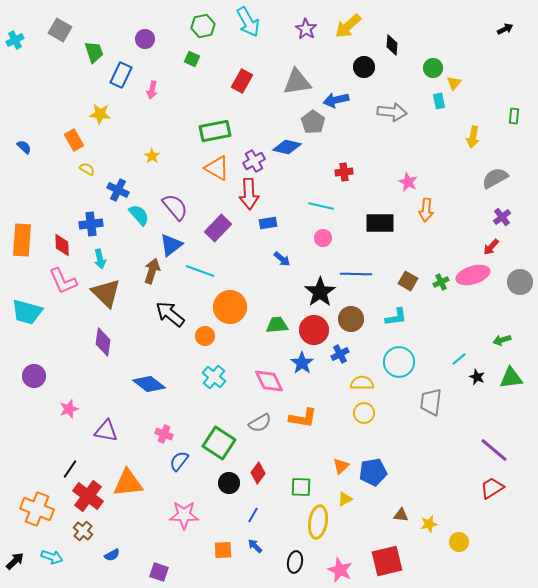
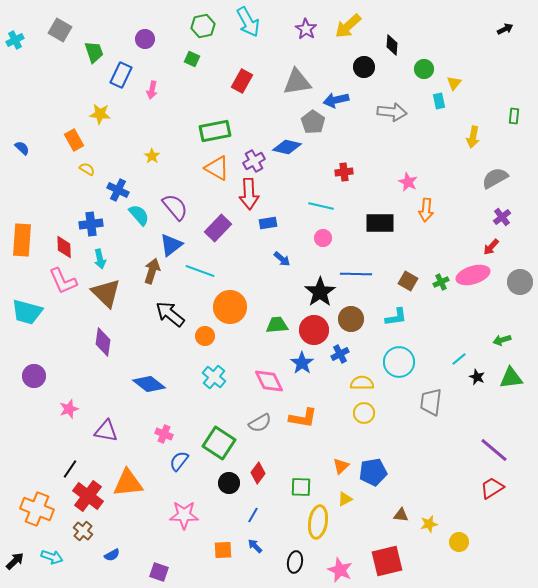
green circle at (433, 68): moved 9 px left, 1 px down
blue semicircle at (24, 147): moved 2 px left, 1 px down
red diamond at (62, 245): moved 2 px right, 2 px down
